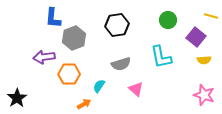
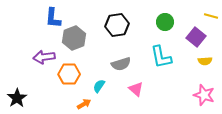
green circle: moved 3 px left, 2 px down
yellow semicircle: moved 1 px right, 1 px down
